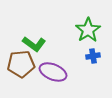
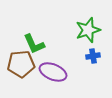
green star: rotated 15 degrees clockwise
green L-shape: rotated 30 degrees clockwise
